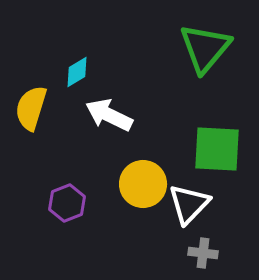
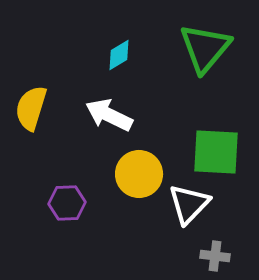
cyan diamond: moved 42 px right, 17 px up
green square: moved 1 px left, 3 px down
yellow circle: moved 4 px left, 10 px up
purple hexagon: rotated 18 degrees clockwise
gray cross: moved 12 px right, 3 px down
